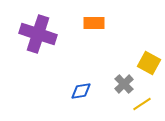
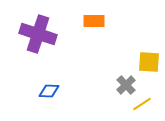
orange rectangle: moved 2 px up
yellow square: moved 1 px up; rotated 25 degrees counterclockwise
gray cross: moved 2 px right, 1 px down
blue diamond: moved 32 px left; rotated 10 degrees clockwise
